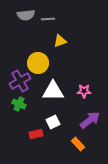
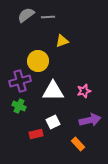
gray semicircle: rotated 150 degrees clockwise
gray line: moved 2 px up
yellow triangle: moved 2 px right
yellow circle: moved 2 px up
purple cross: rotated 15 degrees clockwise
pink star: rotated 16 degrees counterclockwise
green cross: moved 2 px down
purple arrow: rotated 25 degrees clockwise
